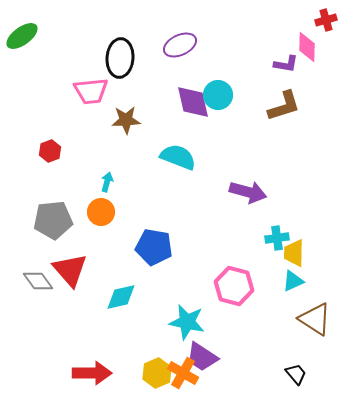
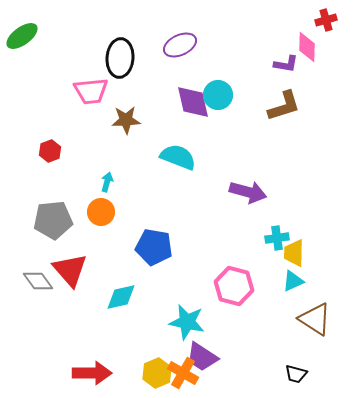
black trapezoid: rotated 145 degrees clockwise
